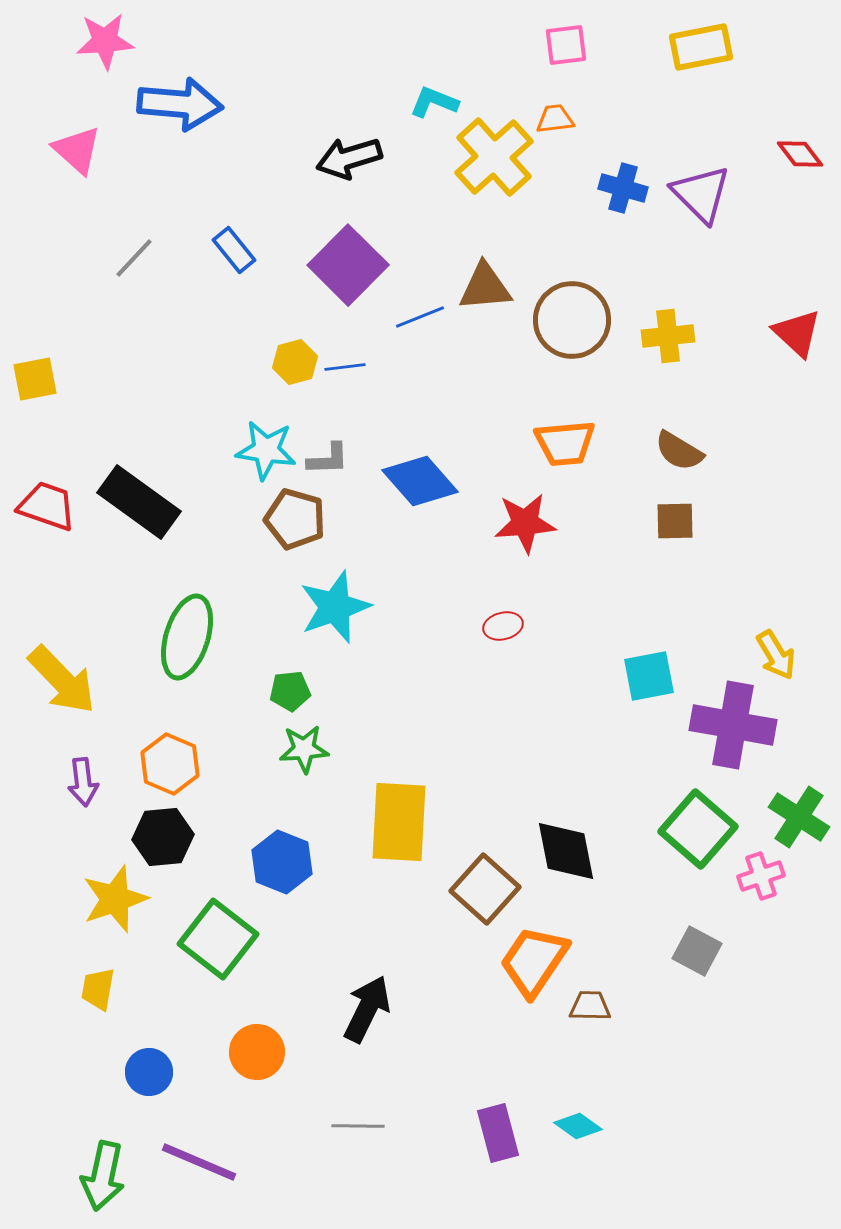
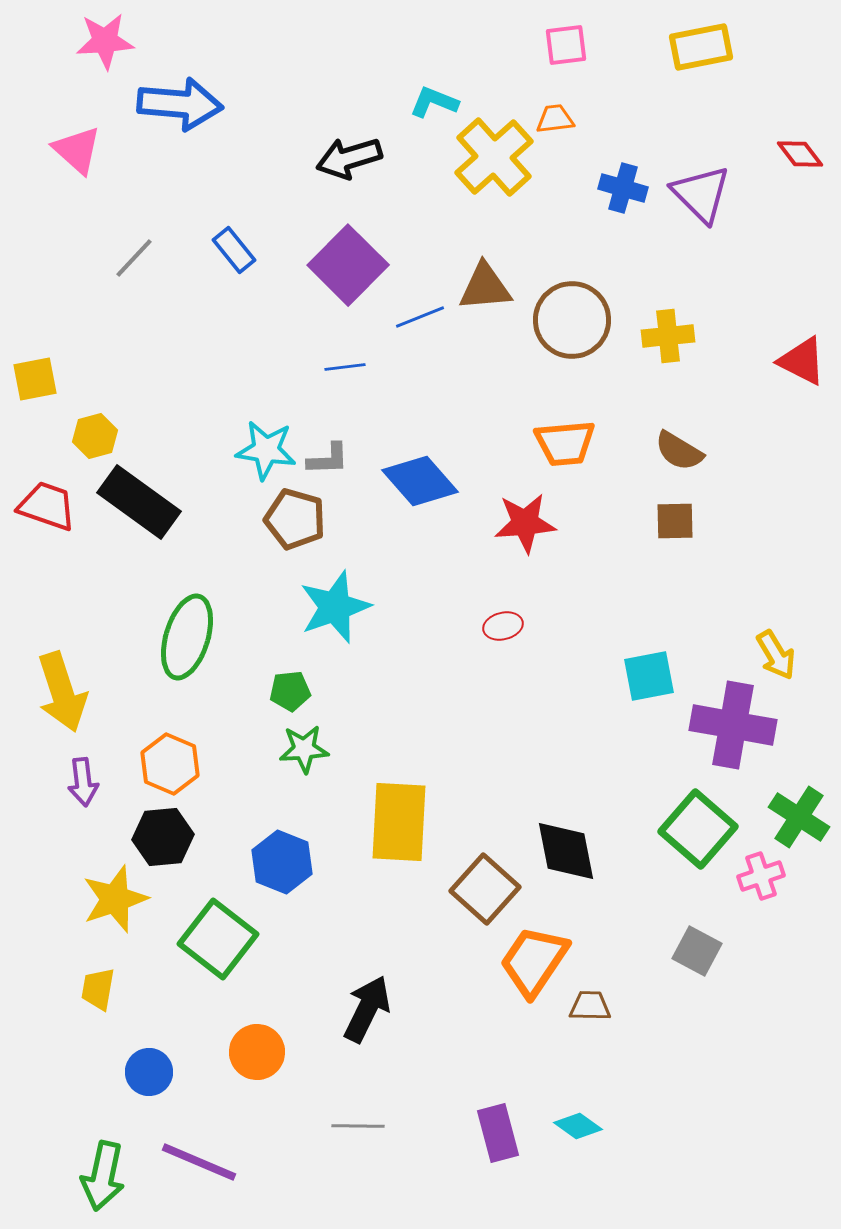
red triangle at (797, 333): moved 5 px right, 28 px down; rotated 16 degrees counterclockwise
yellow hexagon at (295, 362): moved 200 px left, 74 px down
yellow arrow at (62, 680): moved 12 px down; rotated 26 degrees clockwise
